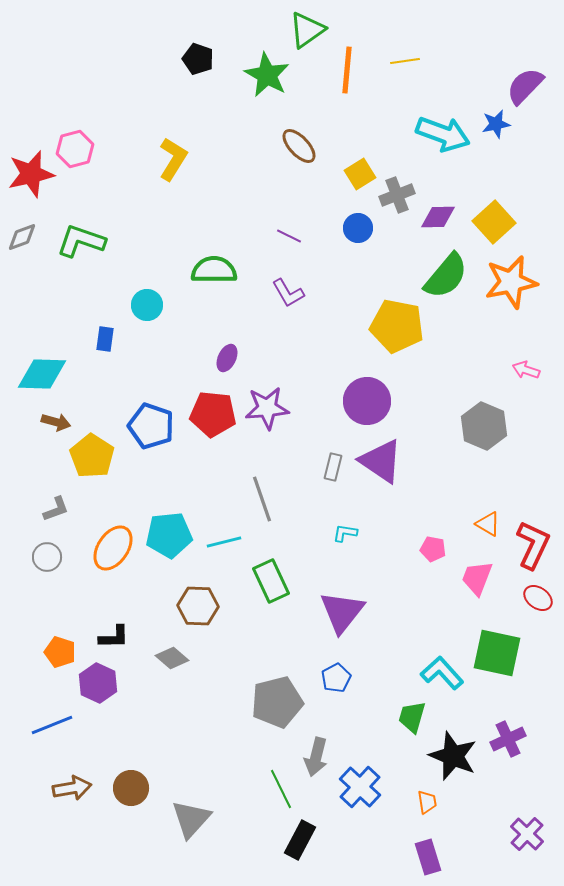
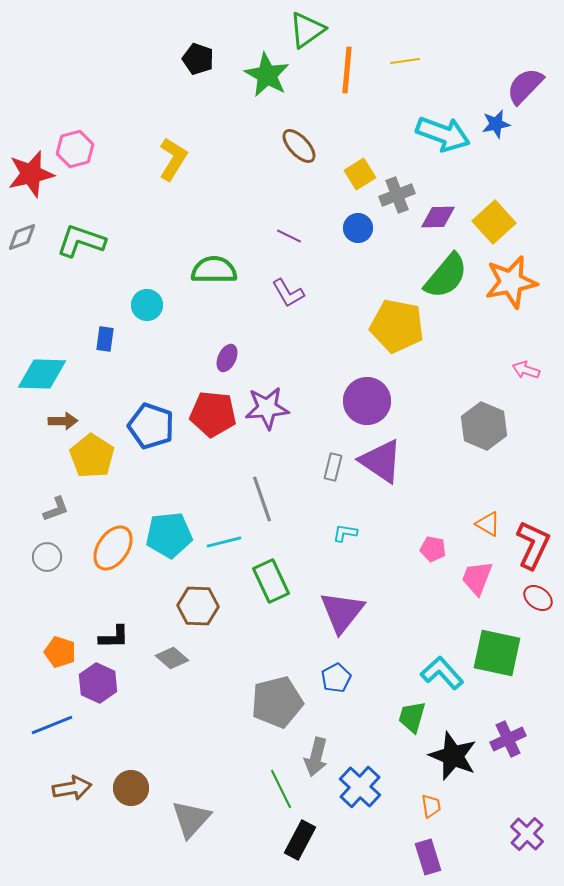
brown arrow at (56, 422): moved 7 px right, 1 px up; rotated 16 degrees counterclockwise
orange trapezoid at (427, 802): moved 4 px right, 4 px down
